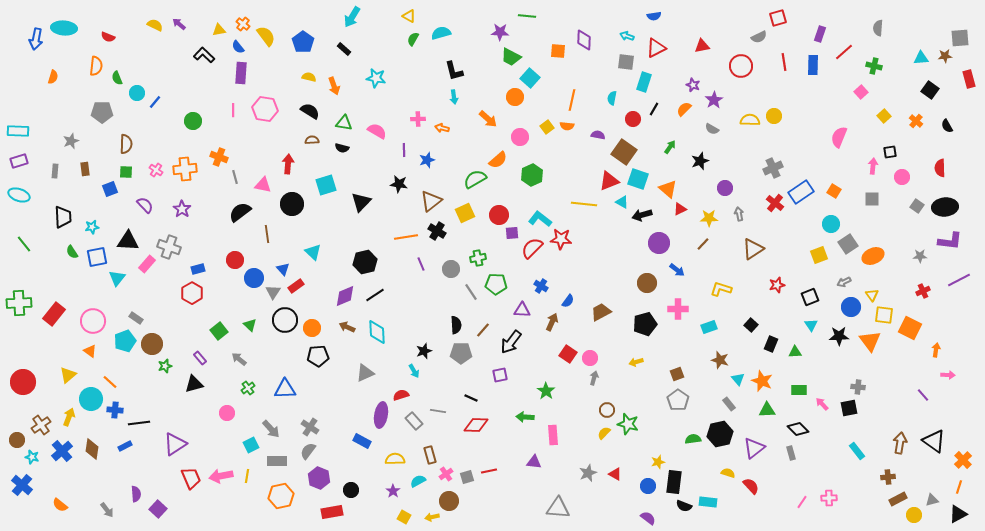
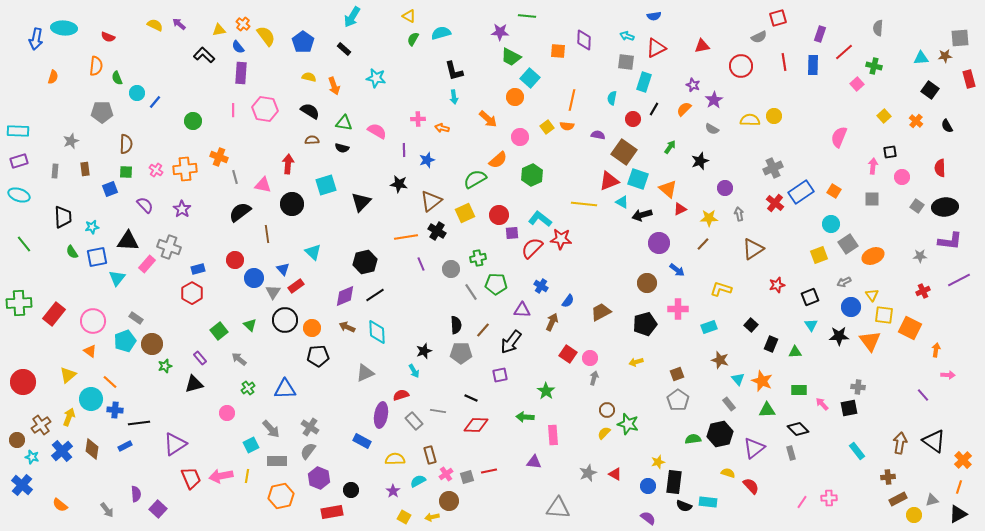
pink square at (861, 92): moved 4 px left, 8 px up
